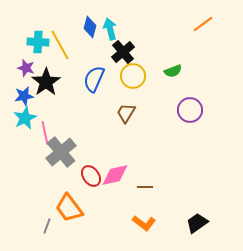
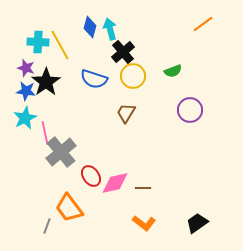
blue semicircle: rotated 96 degrees counterclockwise
blue star: moved 2 px right, 5 px up; rotated 18 degrees clockwise
pink diamond: moved 8 px down
brown line: moved 2 px left, 1 px down
